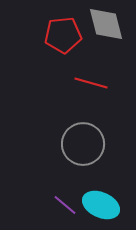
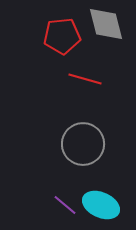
red pentagon: moved 1 px left, 1 px down
red line: moved 6 px left, 4 px up
